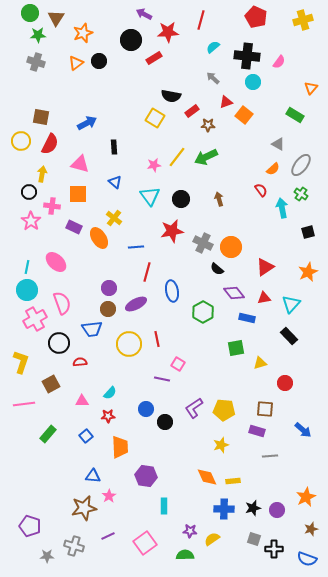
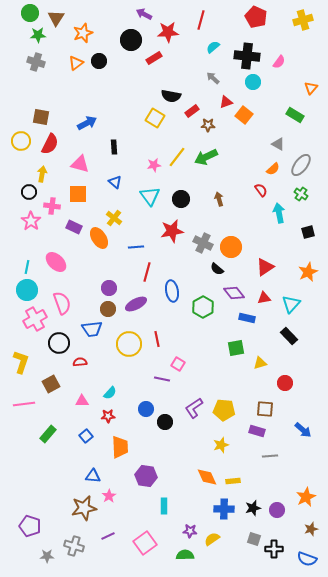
cyan arrow at (282, 208): moved 3 px left, 5 px down
green hexagon at (203, 312): moved 5 px up
